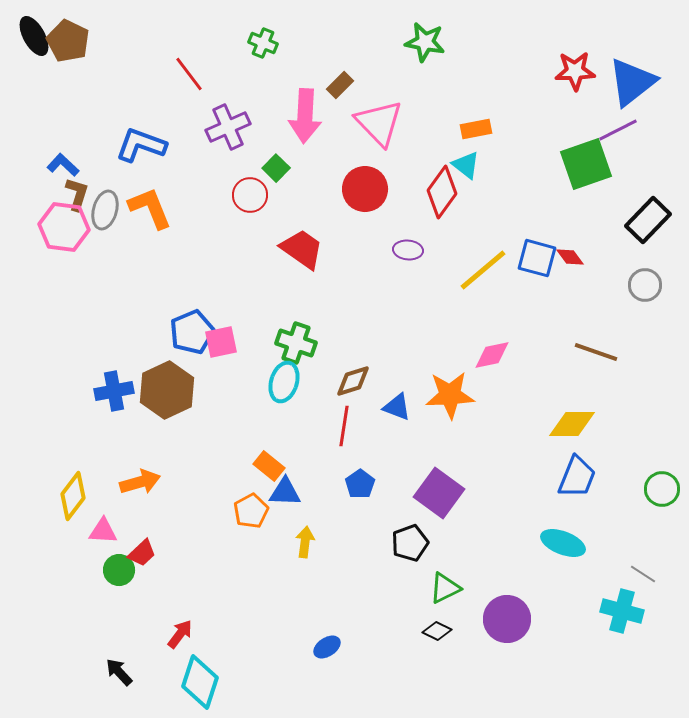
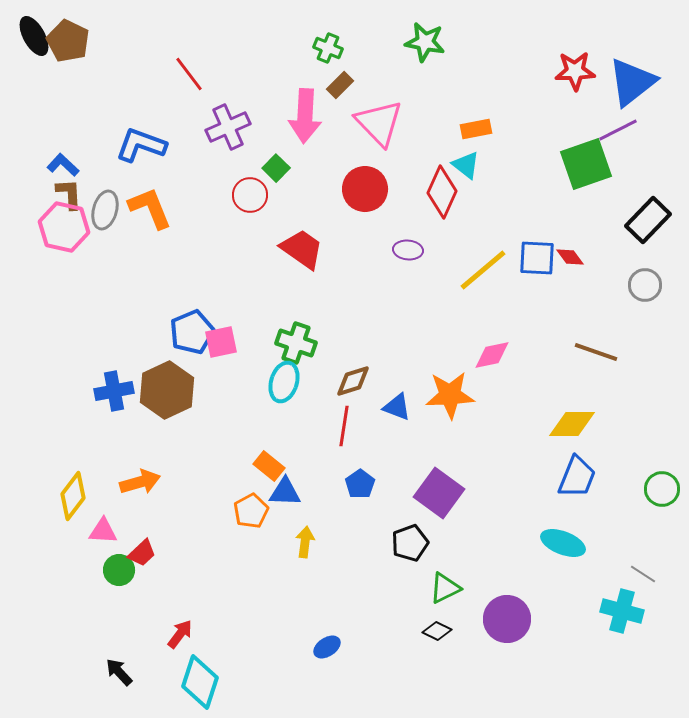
green cross at (263, 43): moved 65 px right, 5 px down
red diamond at (442, 192): rotated 12 degrees counterclockwise
brown L-shape at (77, 194): moved 8 px left; rotated 20 degrees counterclockwise
pink hexagon at (64, 227): rotated 6 degrees clockwise
blue square at (537, 258): rotated 12 degrees counterclockwise
